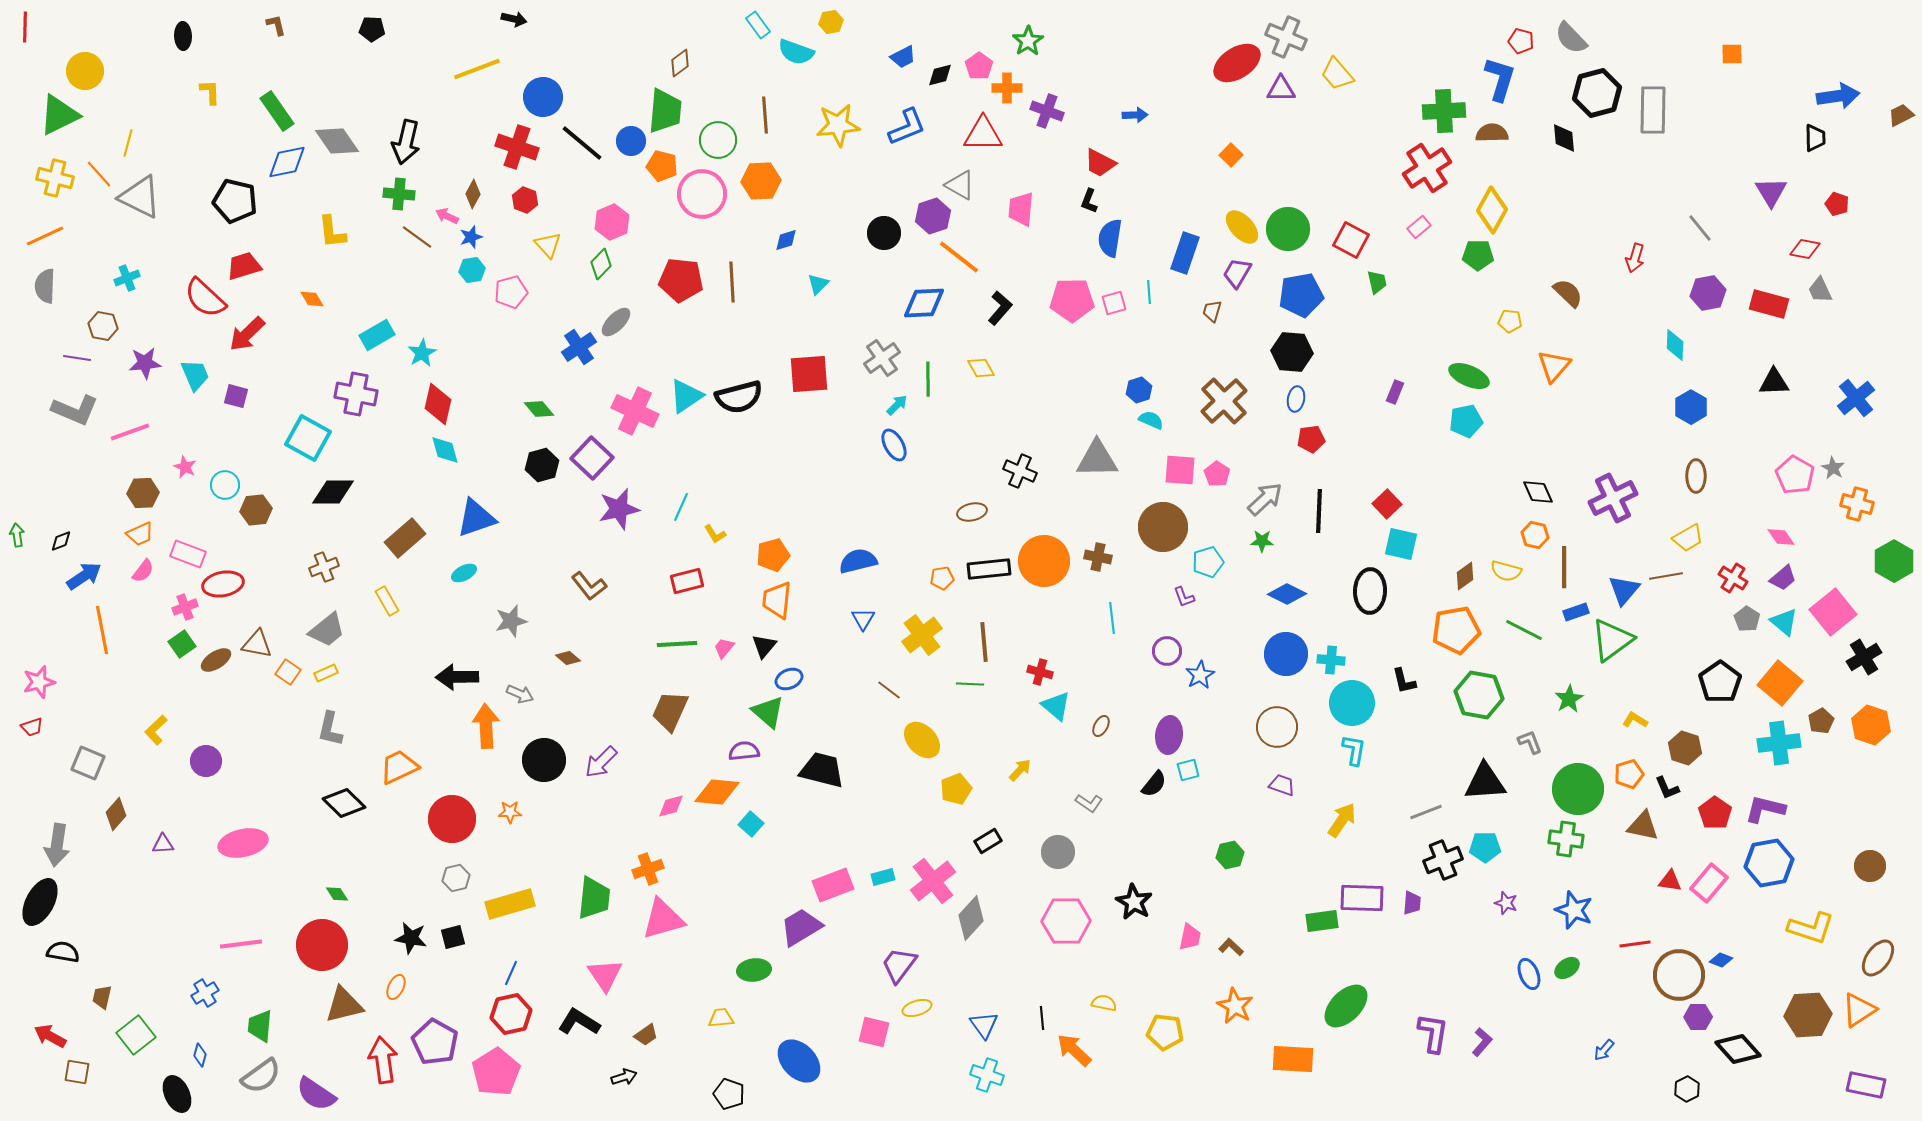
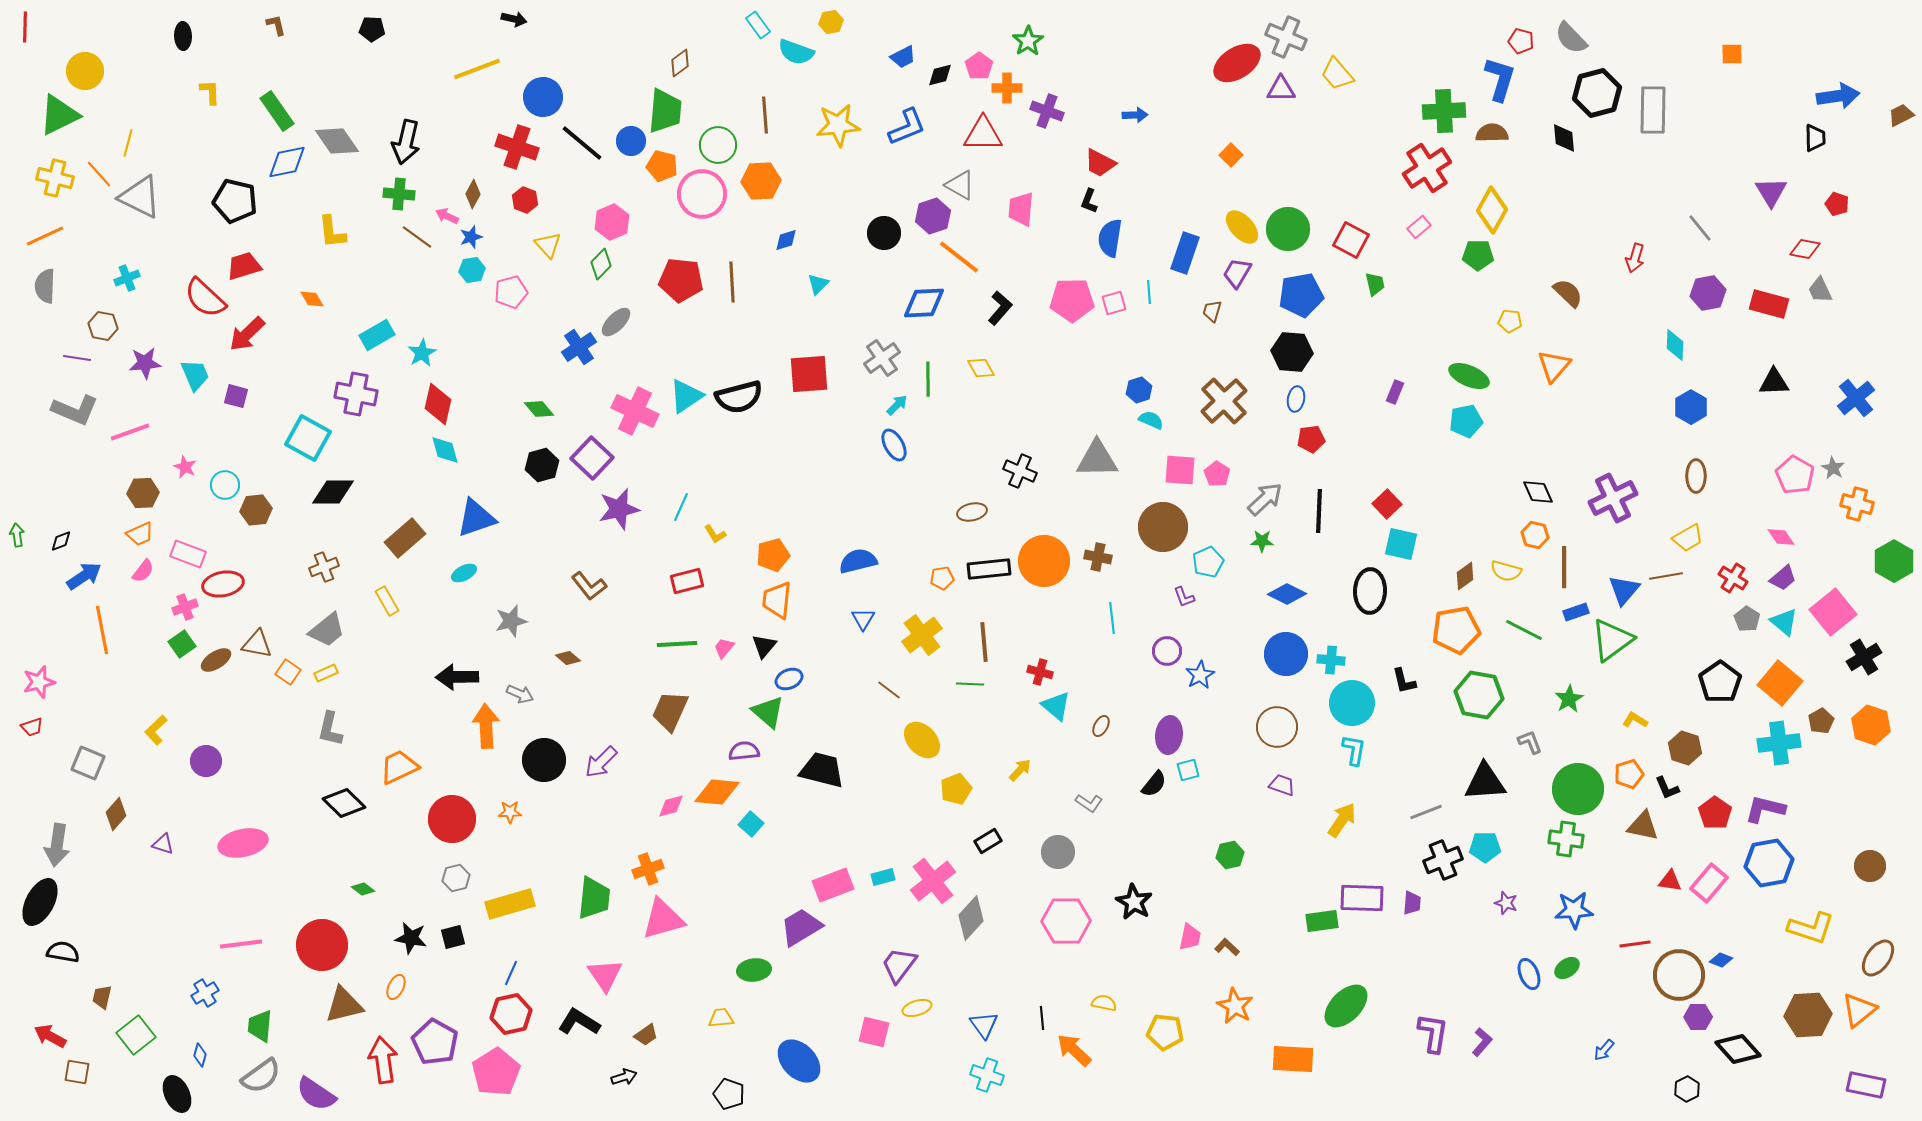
green circle at (718, 140): moved 5 px down
green trapezoid at (1377, 282): moved 2 px left, 2 px down
cyan pentagon at (1208, 562): rotated 8 degrees counterclockwise
purple triangle at (163, 844): rotated 20 degrees clockwise
green diamond at (337, 894): moved 26 px right, 5 px up; rotated 20 degrees counterclockwise
blue star at (1574, 910): rotated 24 degrees counterclockwise
brown L-shape at (1231, 947): moved 4 px left
orange triangle at (1859, 1010): rotated 6 degrees counterclockwise
